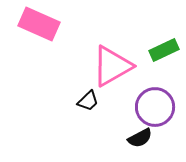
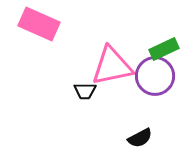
green rectangle: moved 1 px up
pink triangle: rotated 18 degrees clockwise
black trapezoid: moved 3 px left, 10 px up; rotated 45 degrees clockwise
purple circle: moved 31 px up
